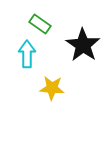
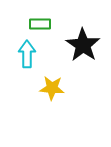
green rectangle: rotated 35 degrees counterclockwise
